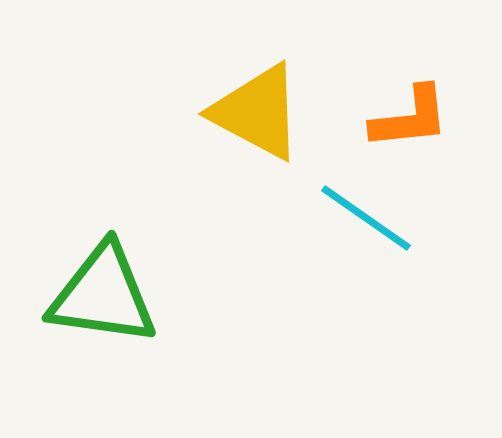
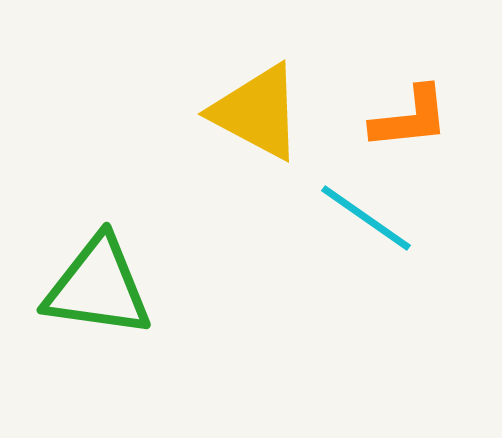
green triangle: moved 5 px left, 8 px up
